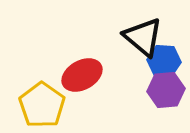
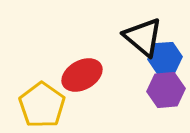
blue hexagon: moved 1 px right, 3 px up; rotated 8 degrees counterclockwise
